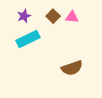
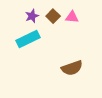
purple star: moved 8 px right
